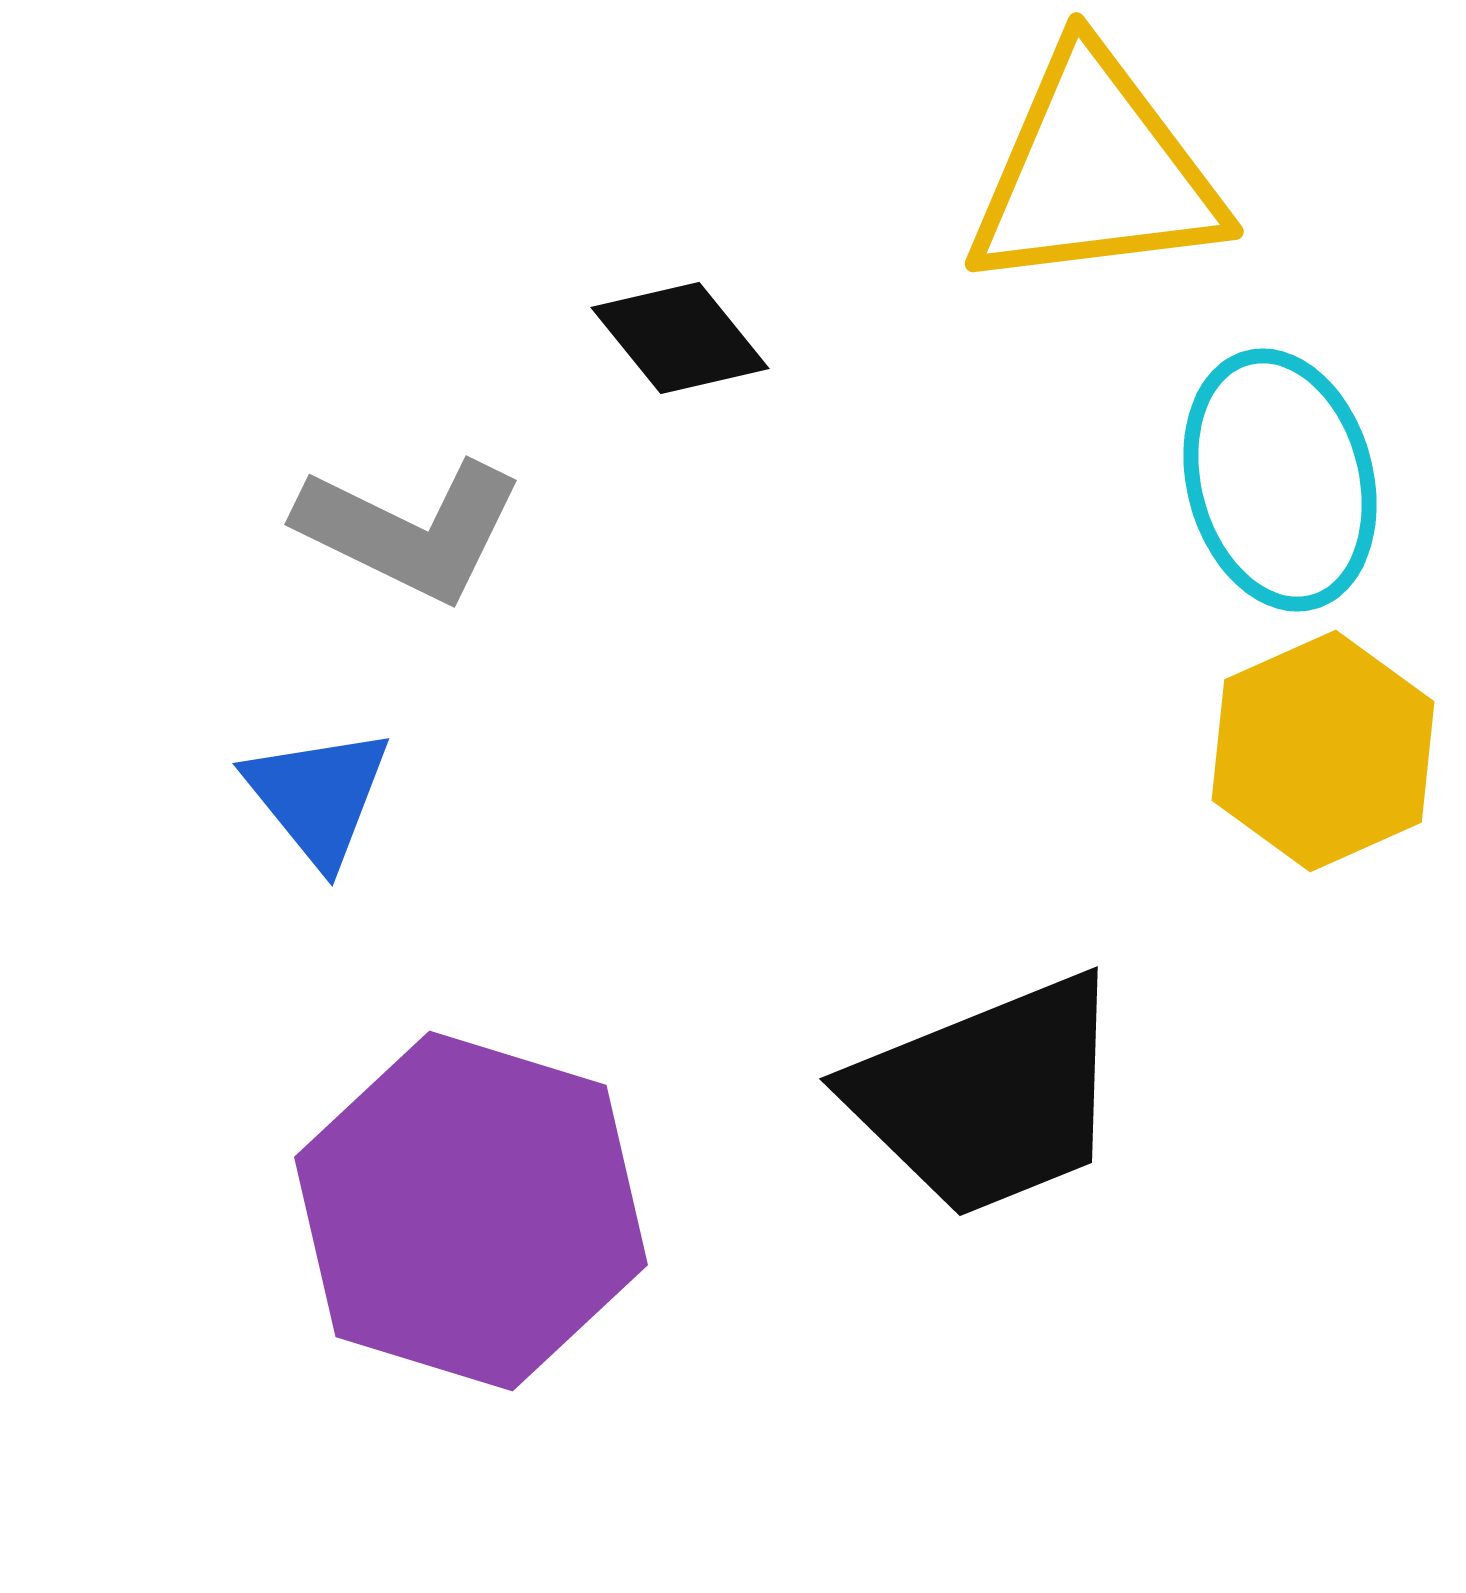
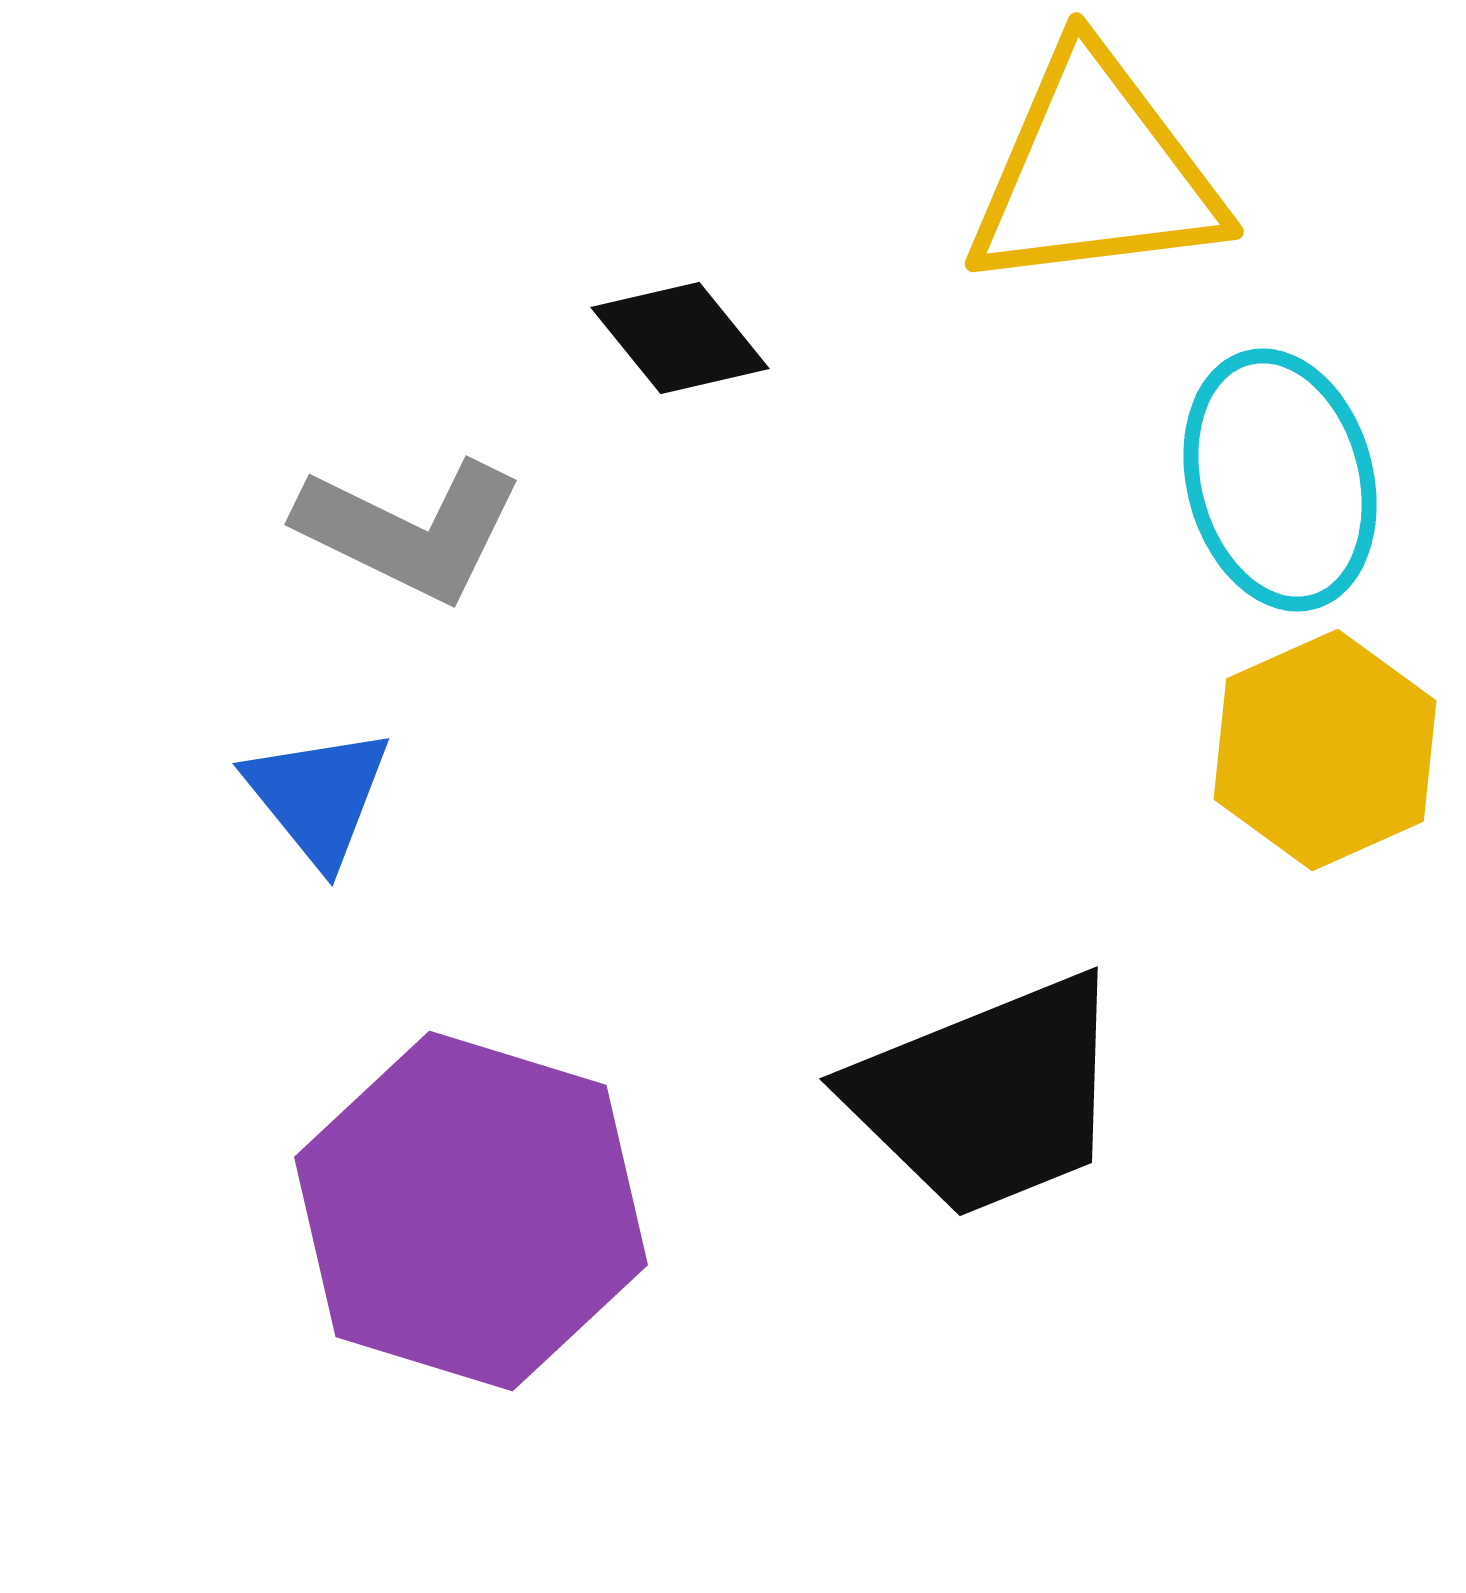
yellow hexagon: moved 2 px right, 1 px up
